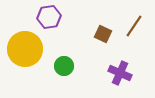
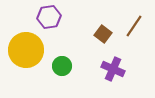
brown square: rotated 12 degrees clockwise
yellow circle: moved 1 px right, 1 px down
green circle: moved 2 px left
purple cross: moved 7 px left, 4 px up
